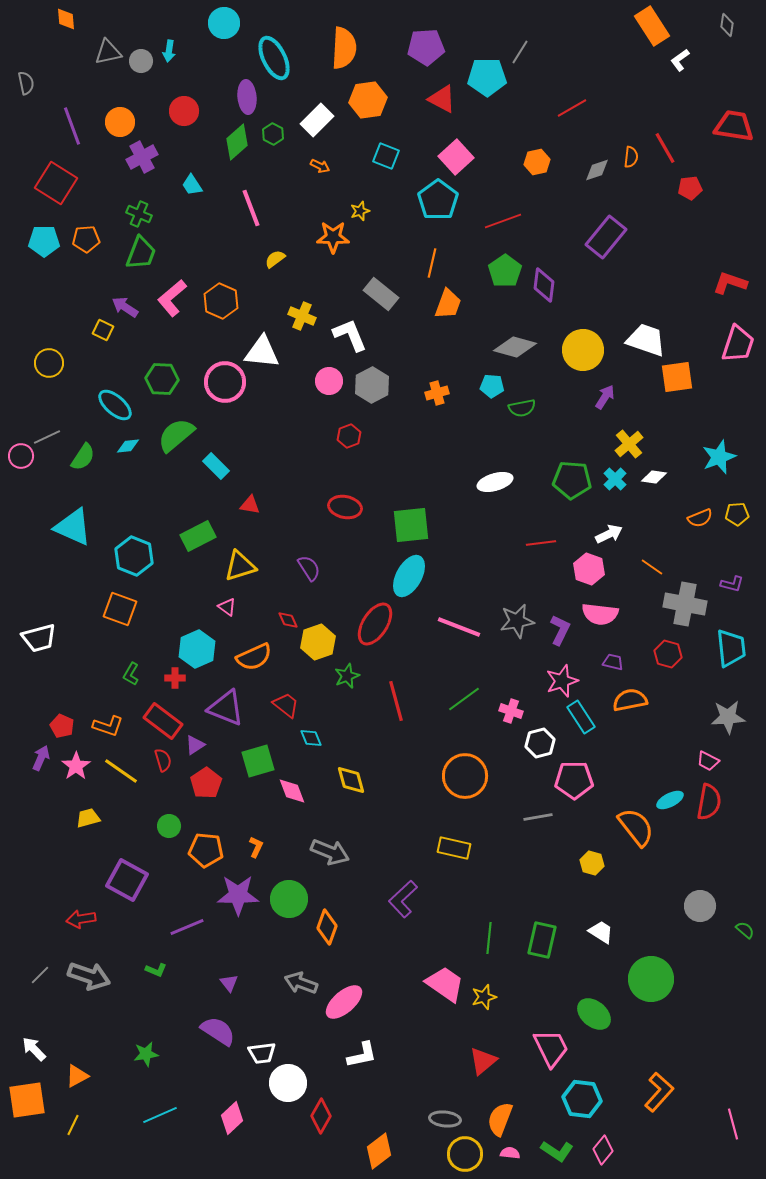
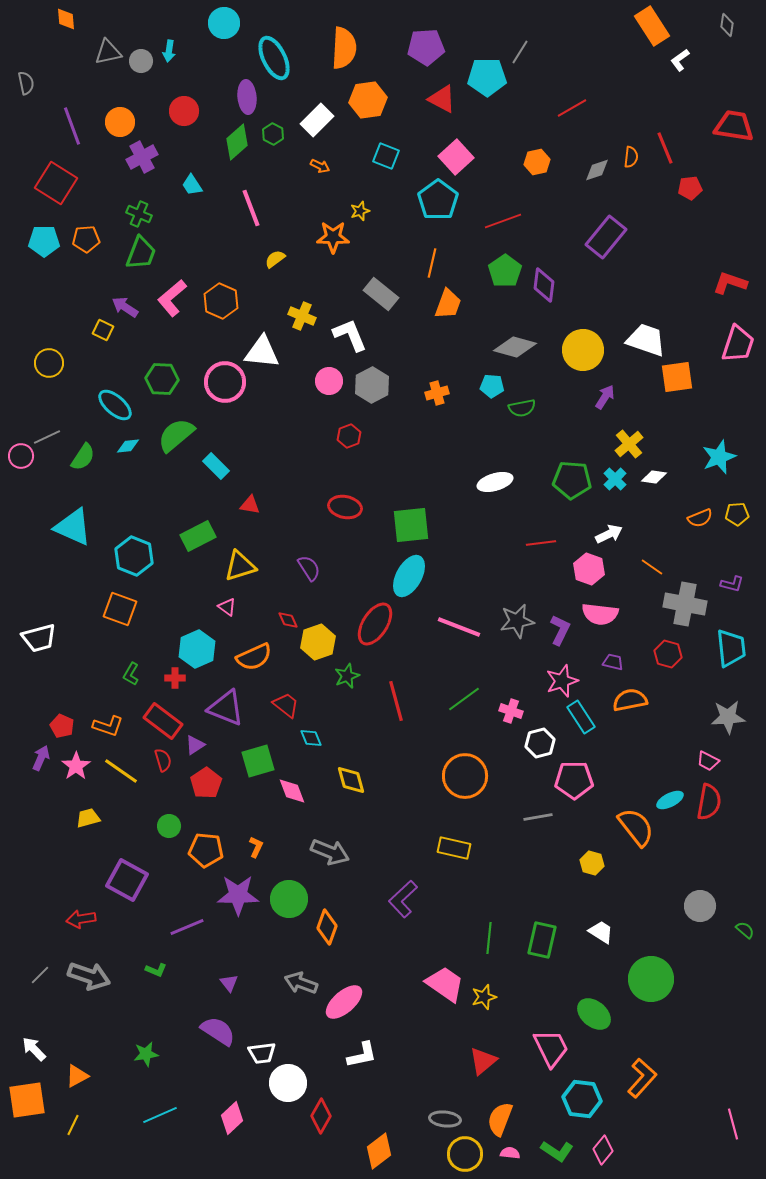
red line at (665, 148): rotated 8 degrees clockwise
orange L-shape at (659, 1092): moved 17 px left, 14 px up
